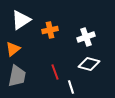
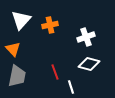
white triangle: rotated 15 degrees counterclockwise
orange cross: moved 5 px up
orange triangle: rotated 35 degrees counterclockwise
